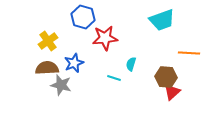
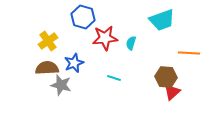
cyan semicircle: moved 21 px up
